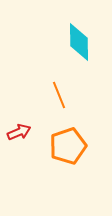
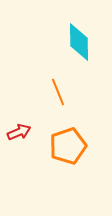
orange line: moved 1 px left, 3 px up
